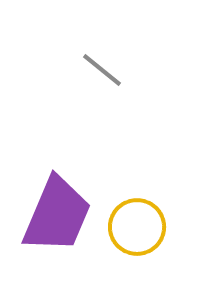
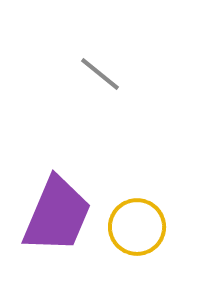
gray line: moved 2 px left, 4 px down
